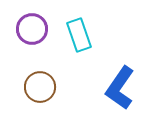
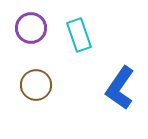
purple circle: moved 1 px left, 1 px up
brown circle: moved 4 px left, 2 px up
